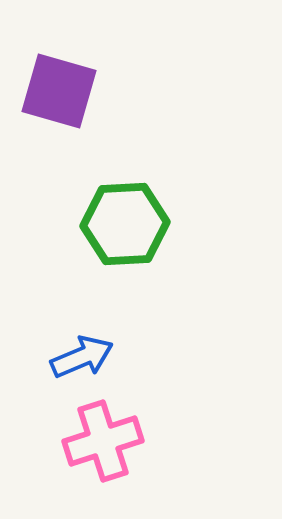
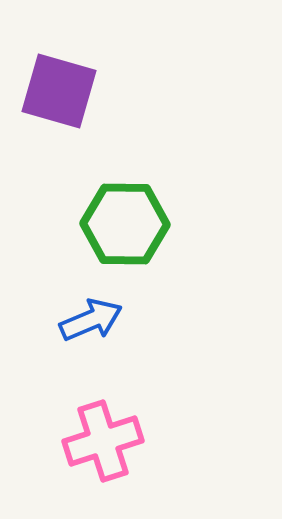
green hexagon: rotated 4 degrees clockwise
blue arrow: moved 9 px right, 37 px up
